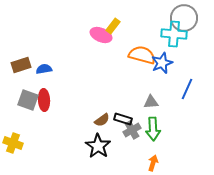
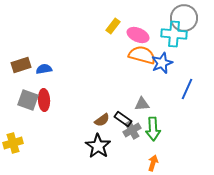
pink ellipse: moved 37 px right
gray triangle: moved 9 px left, 2 px down
black rectangle: rotated 18 degrees clockwise
yellow cross: rotated 36 degrees counterclockwise
